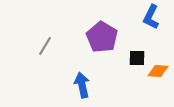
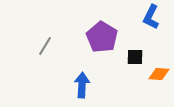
black square: moved 2 px left, 1 px up
orange diamond: moved 1 px right, 3 px down
blue arrow: rotated 15 degrees clockwise
